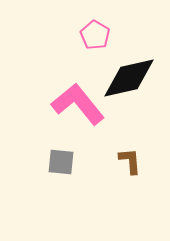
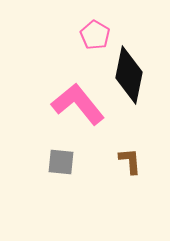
black diamond: moved 3 px up; rotated 66 degrees counterclockwise
